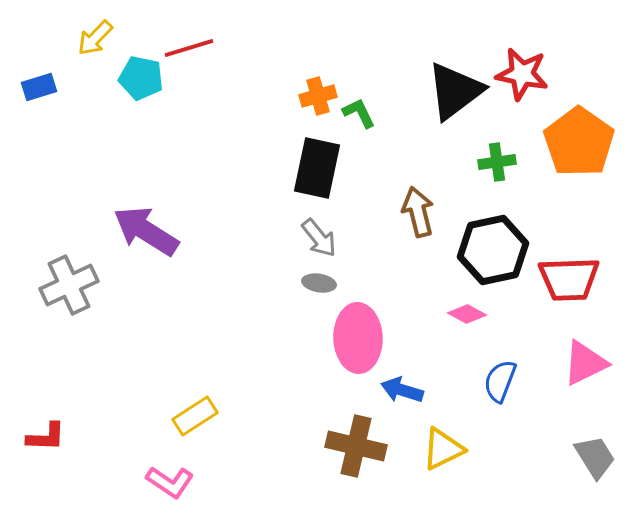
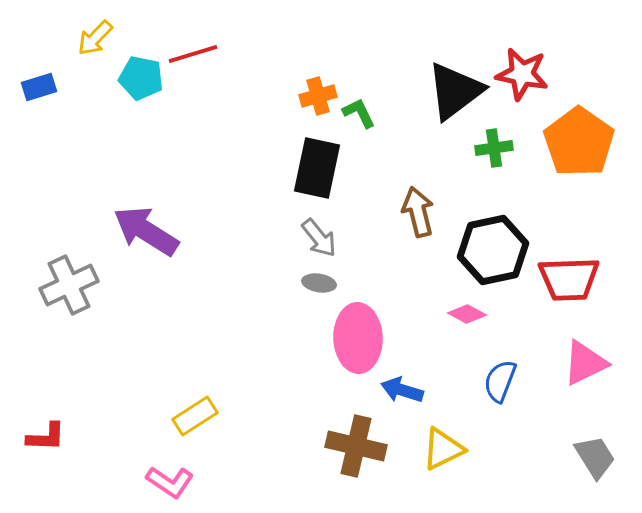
red line: moved 4 px right, 6 px down
green cross: moved 3 px left, 14 px up
